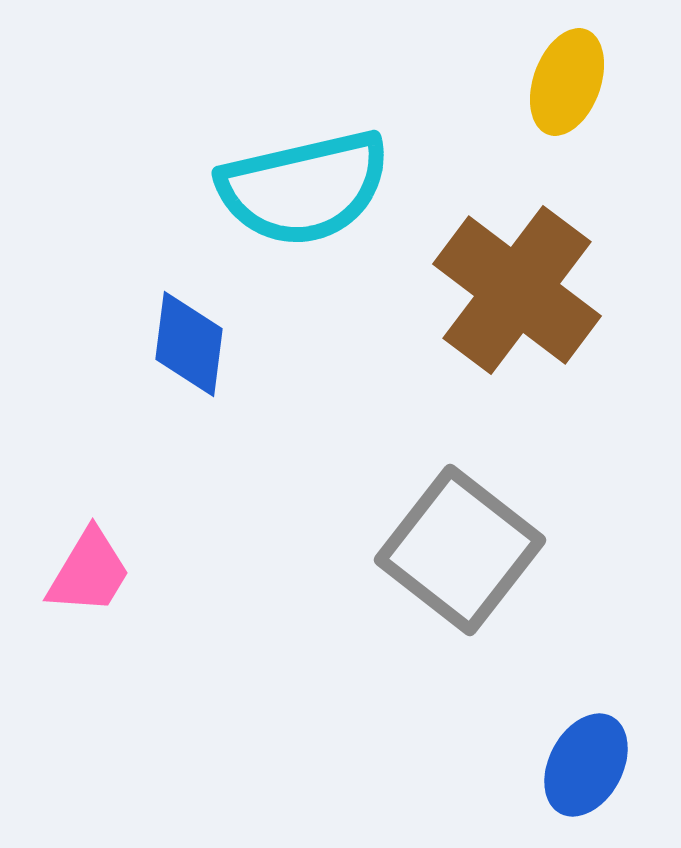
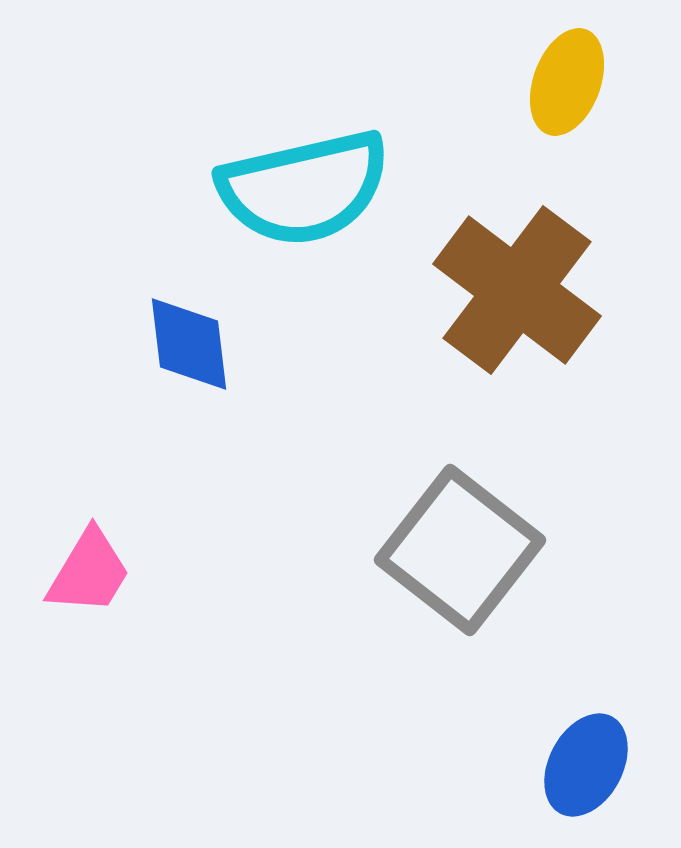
blue diamond: rotated 14 degrees counterclockwise
